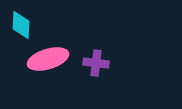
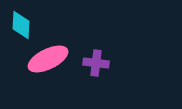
pink ellipse: rotated 9 degrees counterclockwise
